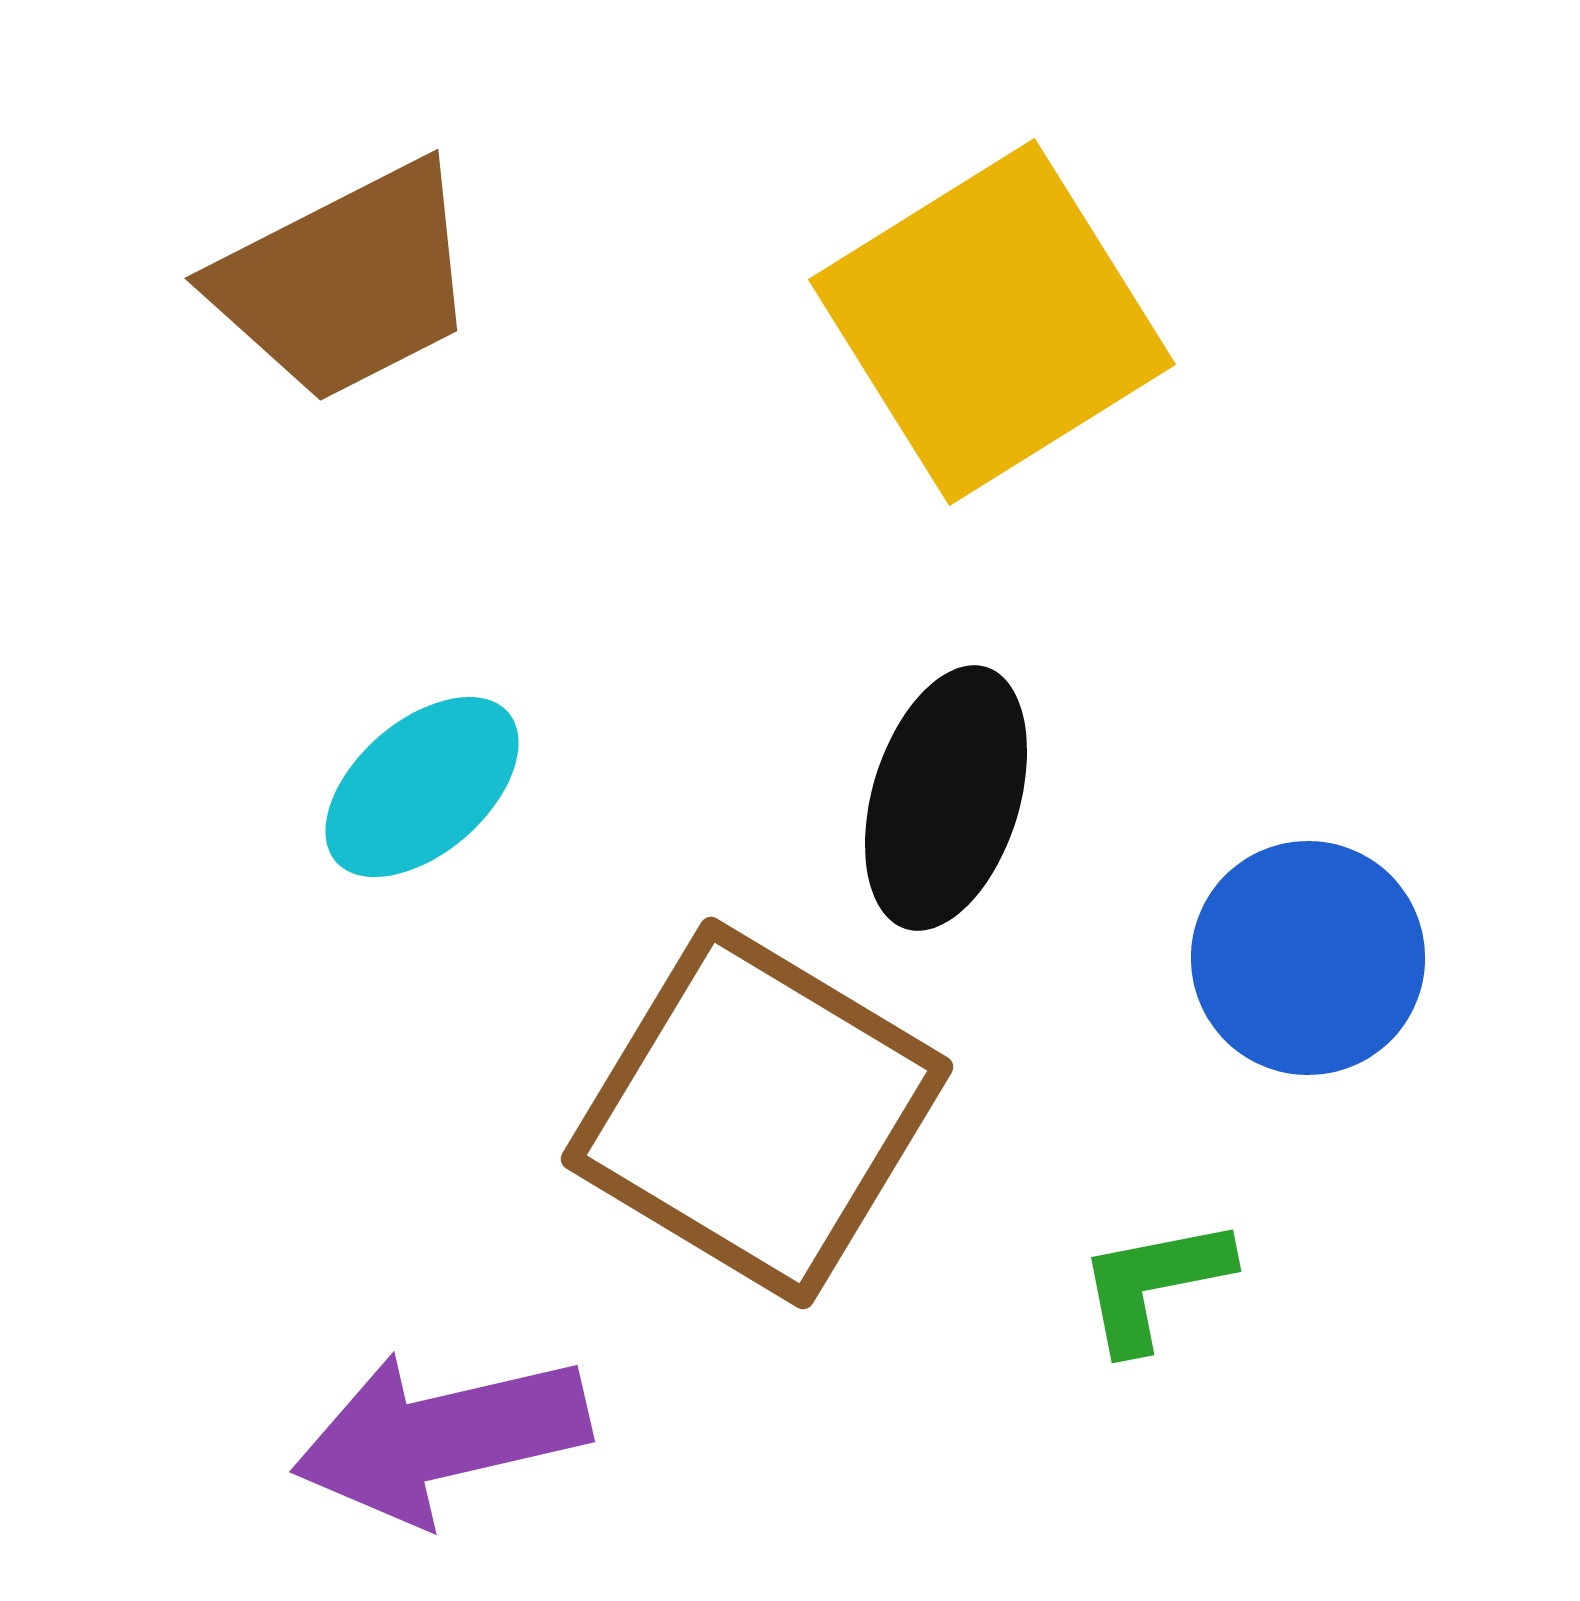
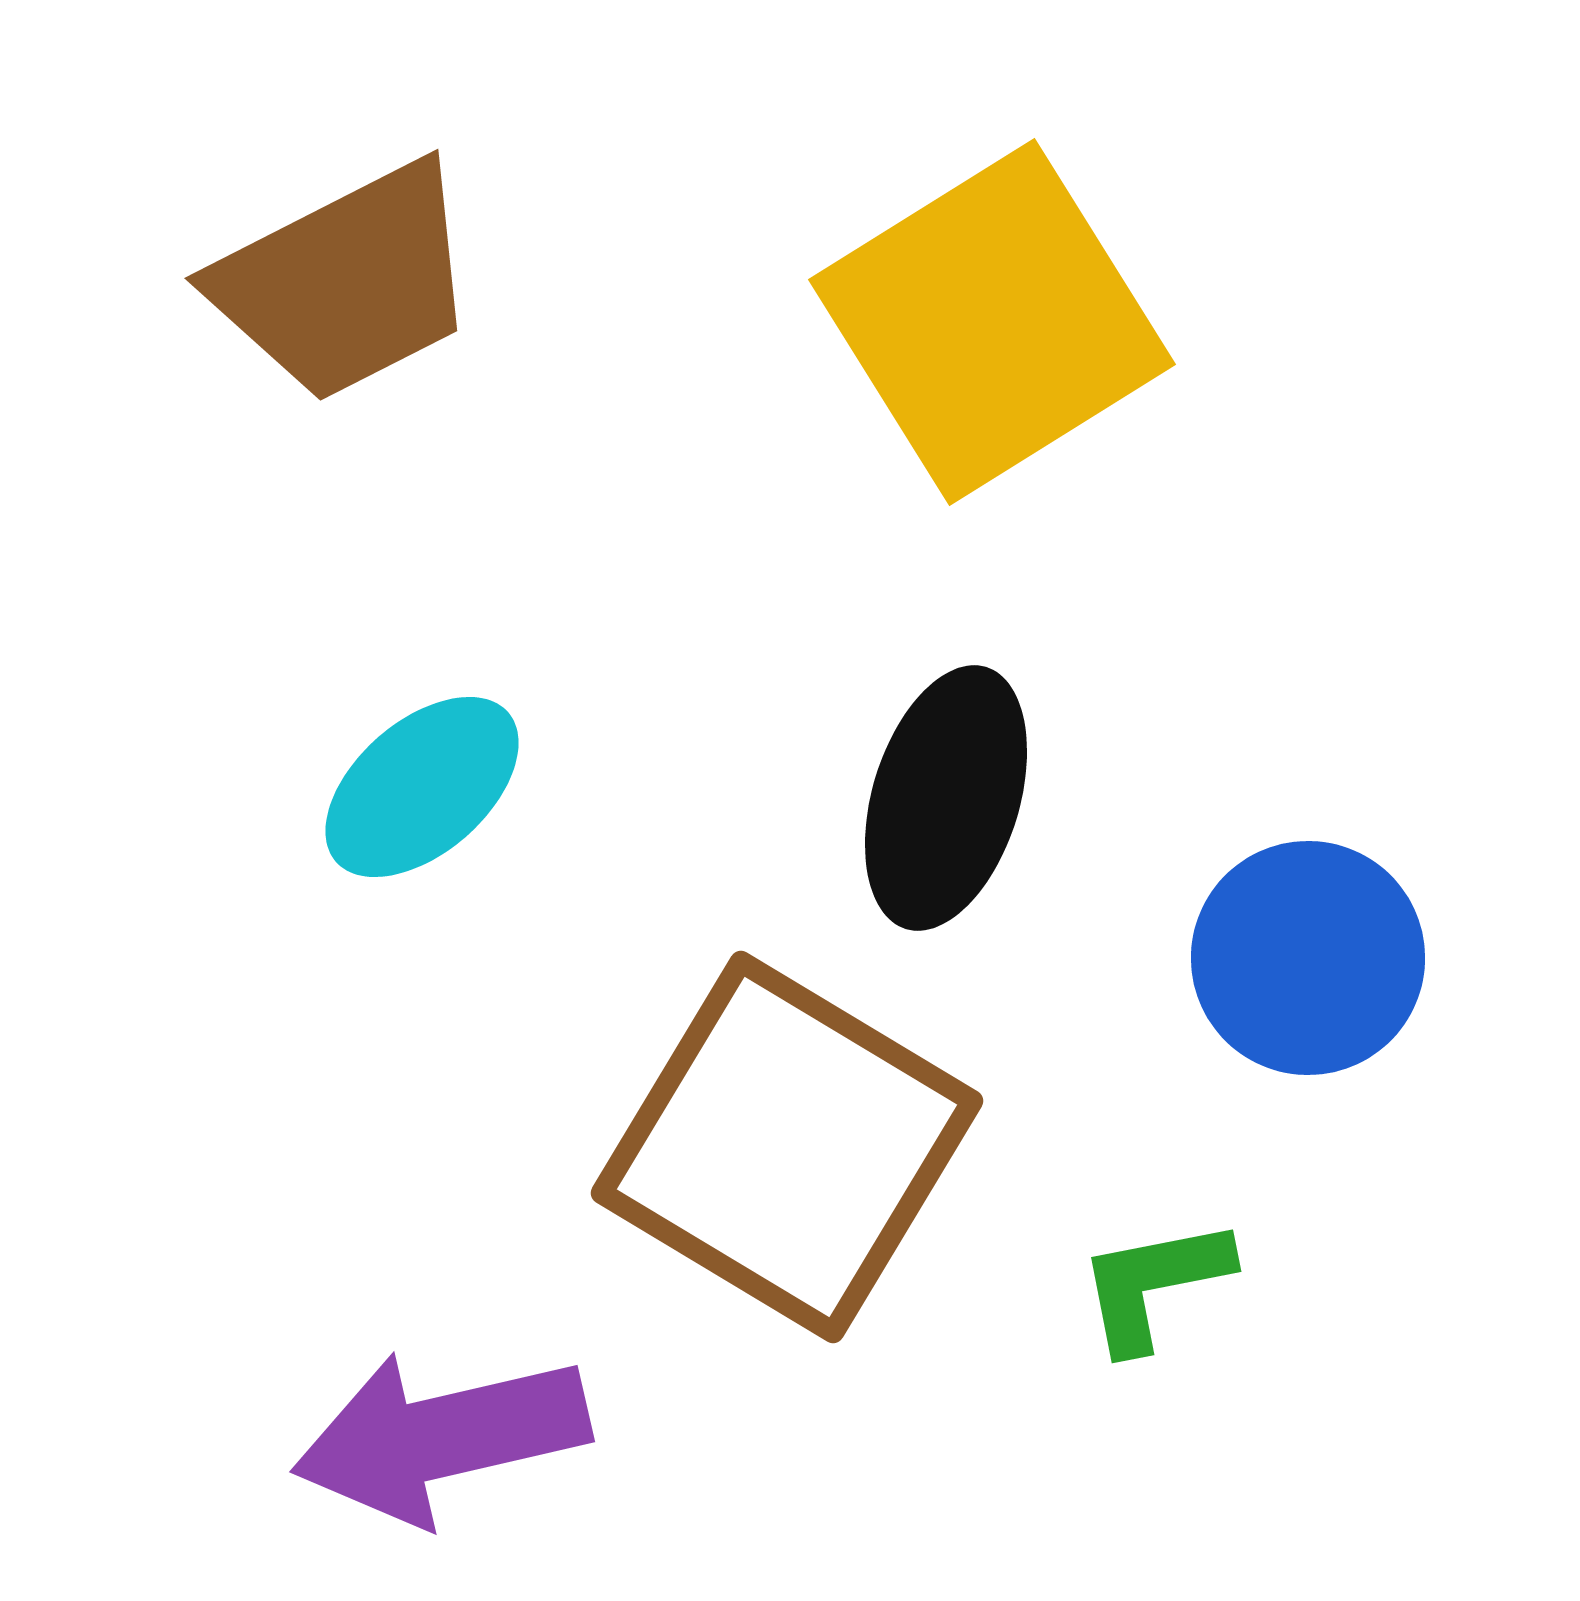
brown square: moved 30 px right, 34 px down
